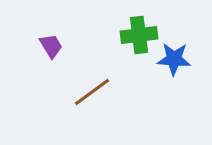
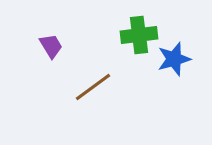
blue star: rotated 20 degrees counterclockwise
brown line: moved 1 px right, 5 px up
